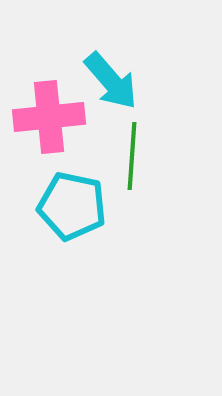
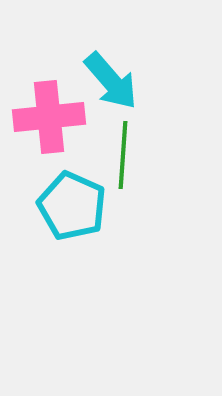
green line: moved 9 px left, 1 px up
cyan pentagon: rotated 12 degrees clockwise
